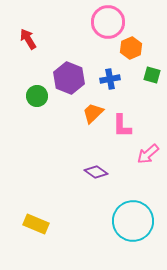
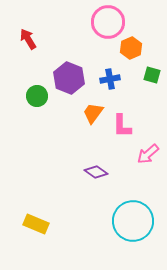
orange trapezoid: rotated 10 degrees counterclockwise
